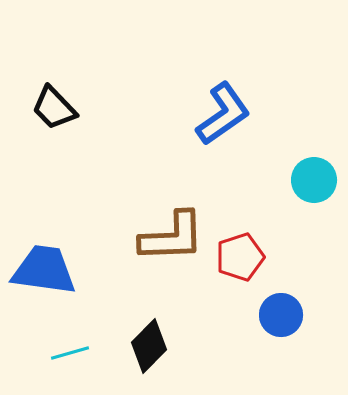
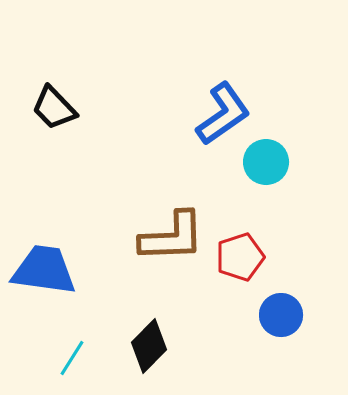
cyan circle: moved 48 px left, 18 px up
cyan line: moved 2 px right, 5 px down; rotated 42 degrees counterclockwise
